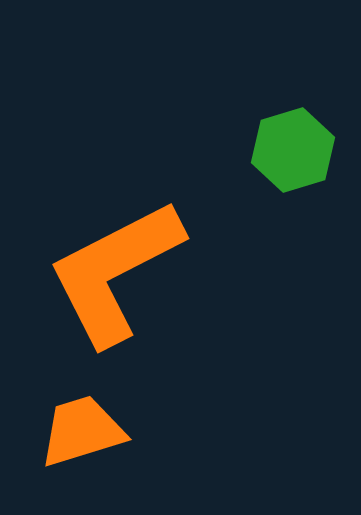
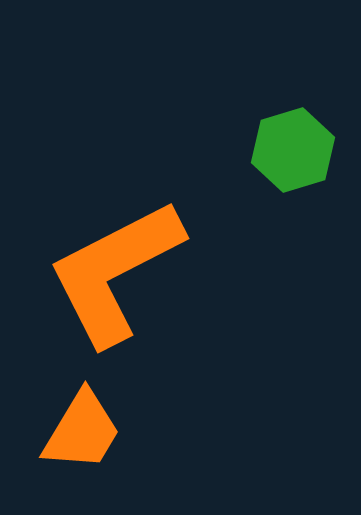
orange trapezoid: rotated 138 degrees clockwise
